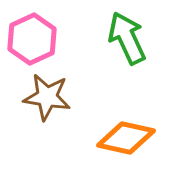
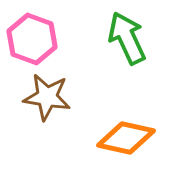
pink hexagon: rotated 15 degrees counterclockwise
